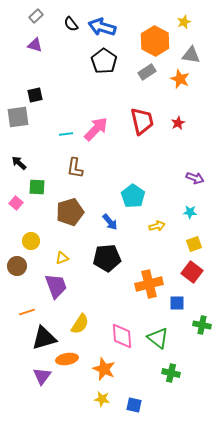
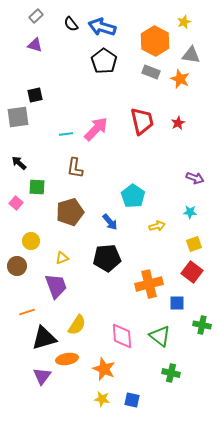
gray rectangle at (147, 72): moved 4 px right; rotated 54 degrees clockwise
yellow semicircle at (80, 324): moved 3 px left, 1 px down
green triangle at (158, 338): moved 2 px right, 2 px up
blue square at (134, 405): moved 2 px left, 5 px up
